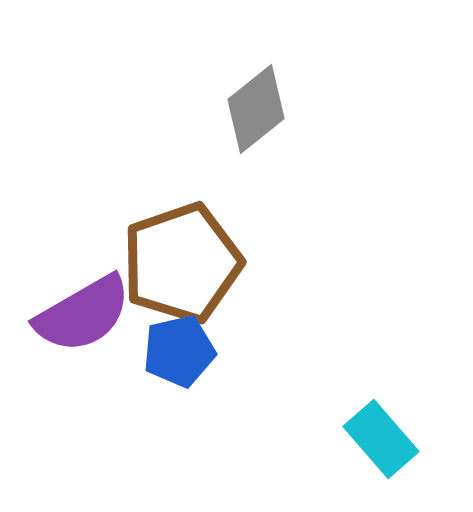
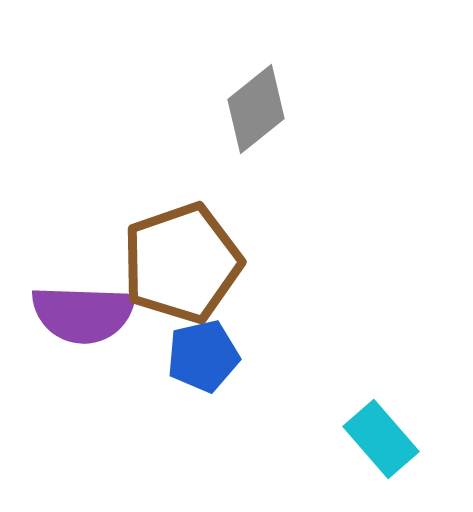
purple semicircle: rotated 32 degrees clockwise
blue pentagon: moved 24 px right, 5 px down
